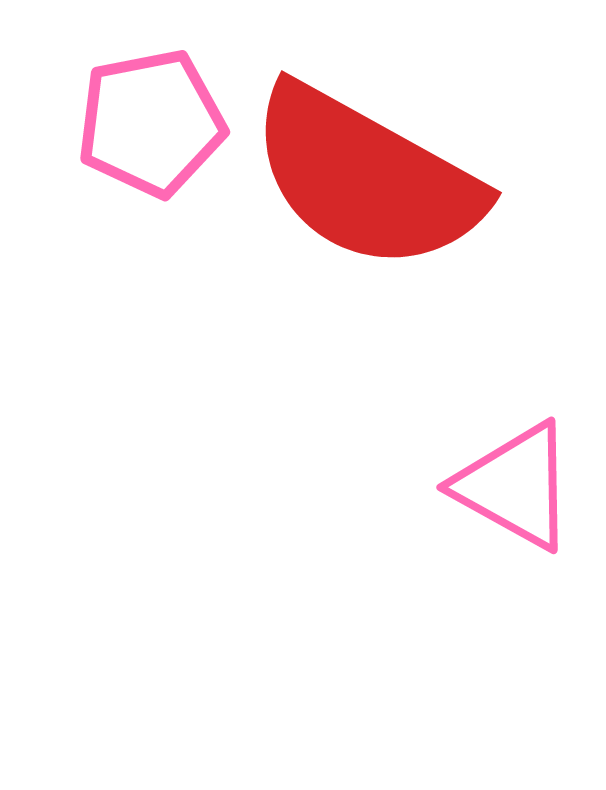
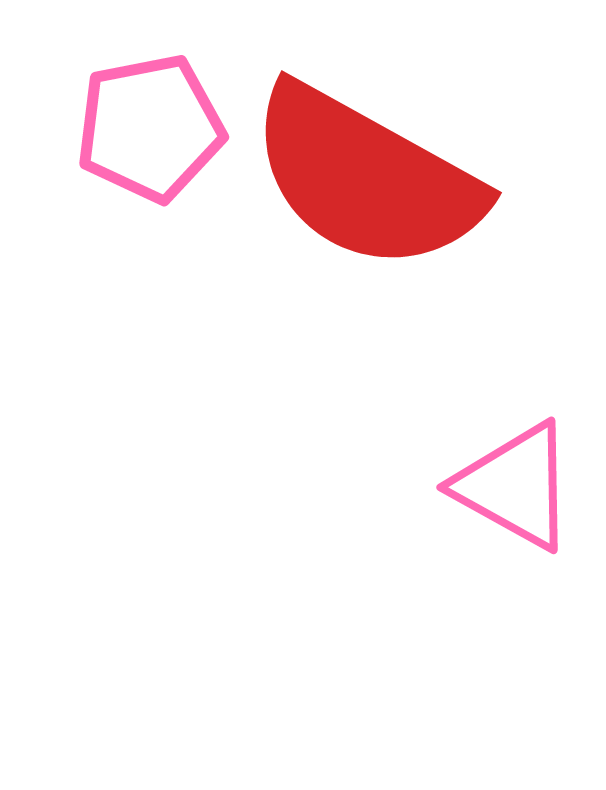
pink pentagon: moved 1 px left, 5 px down
